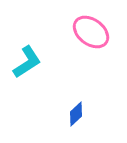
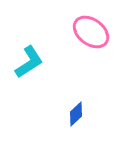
cyan L-shape: moved 2 px right
